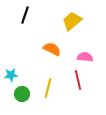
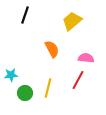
orange semicircle: rotated 36 degrees clockwise
pink semicircle: moved 1 px right, 1 px down
red line: rotated 42 degrees clockwise
green circle: moved 3 px right, 1 px up
